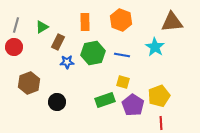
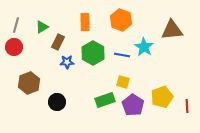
brown triangle: moved 8 px down
cyan star: moved 11 px left
green hexagon: rotated 20 degrees counterclockwise
yellow pentagon: moved 3 px right, 1 px down
red line: moved 26 px right, 17 px up
